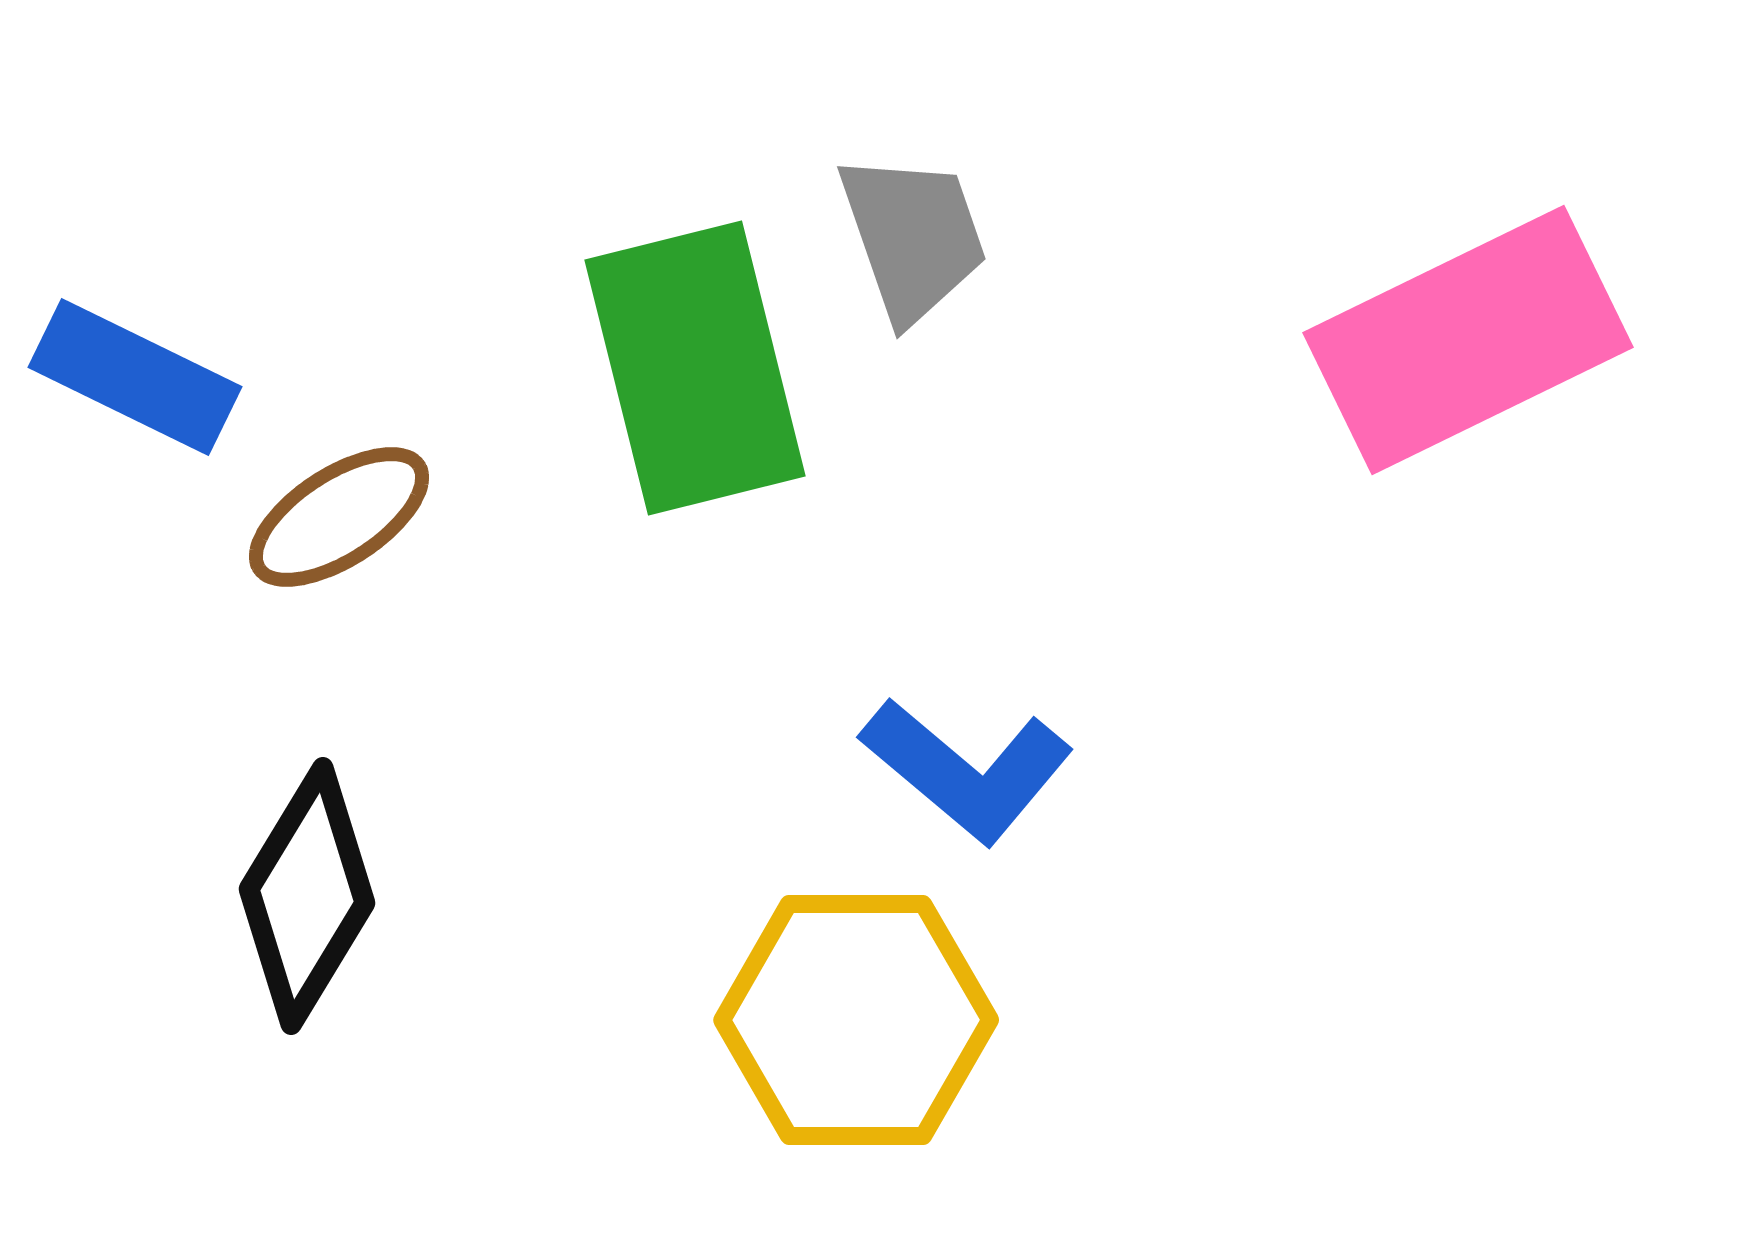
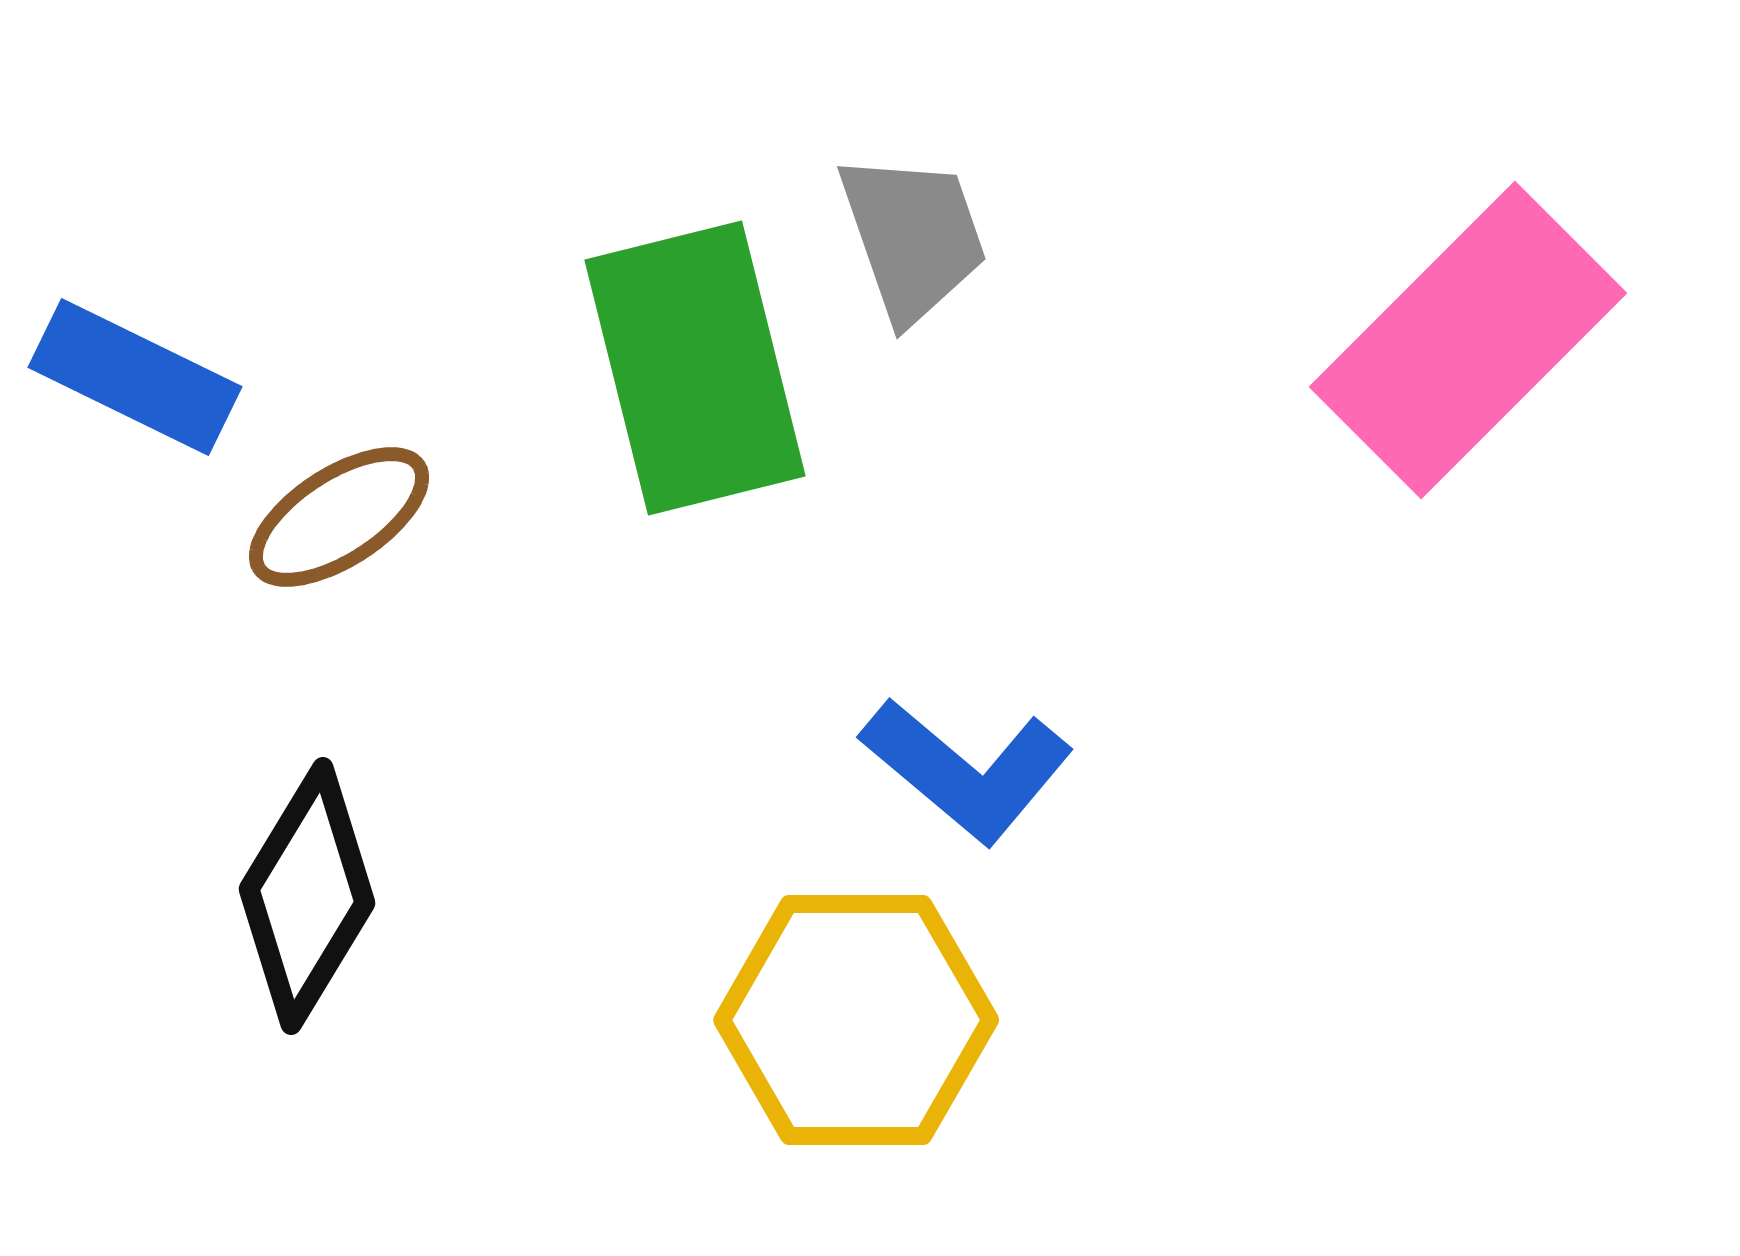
pink rectangle: rotated 19 degrees counterclockwise
